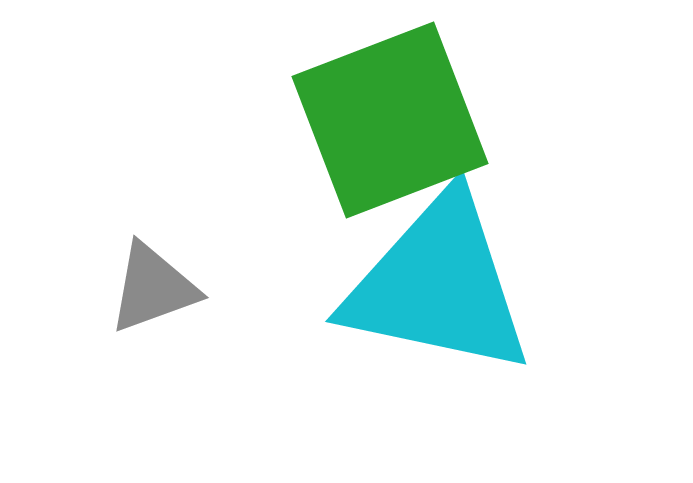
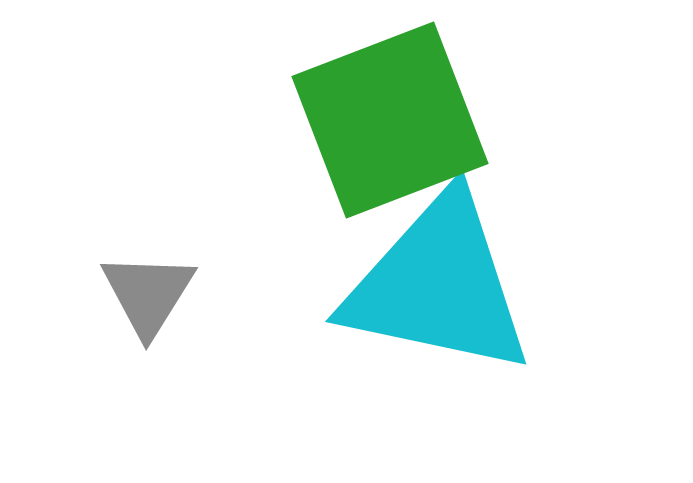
gray triangle: moved 5 px left, 6 px down; rotated 38 degrees counterclockwise
